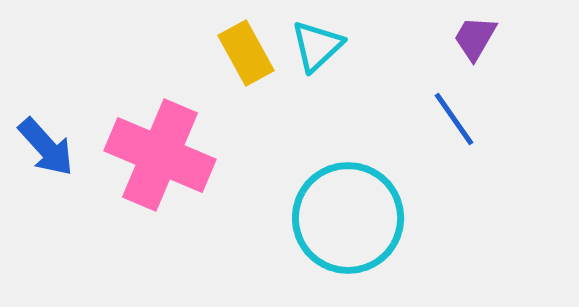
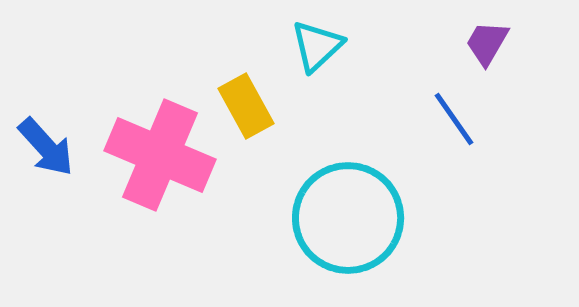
purple trapezoid: moved 12 px right, 5 px down
yellow rectangle: moved 53 px down
